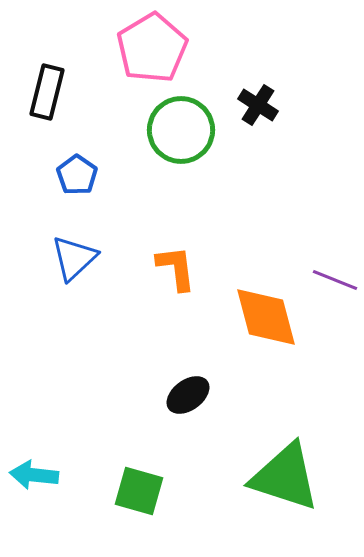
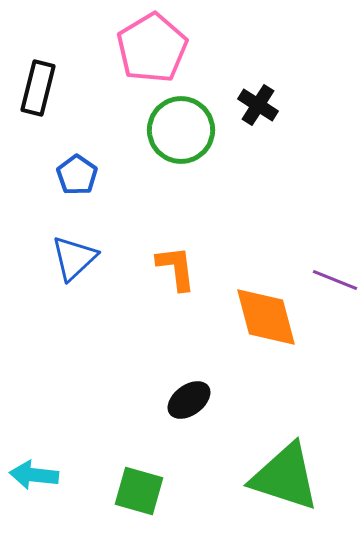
black rectangle: moved 9 px left, 4 px up
black ellipse: moved 1 px right, 5 px down
